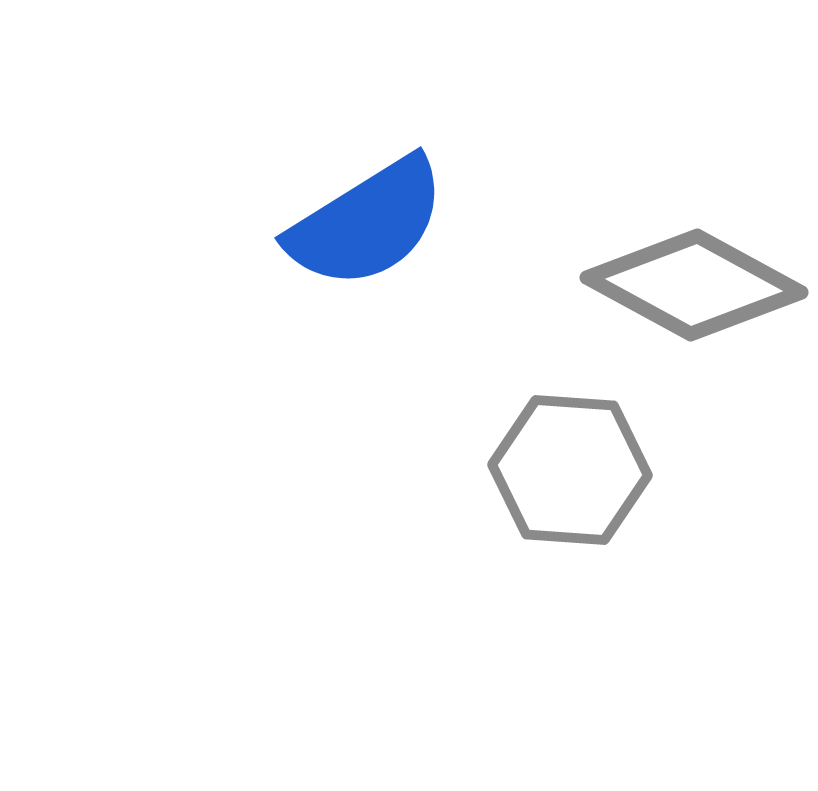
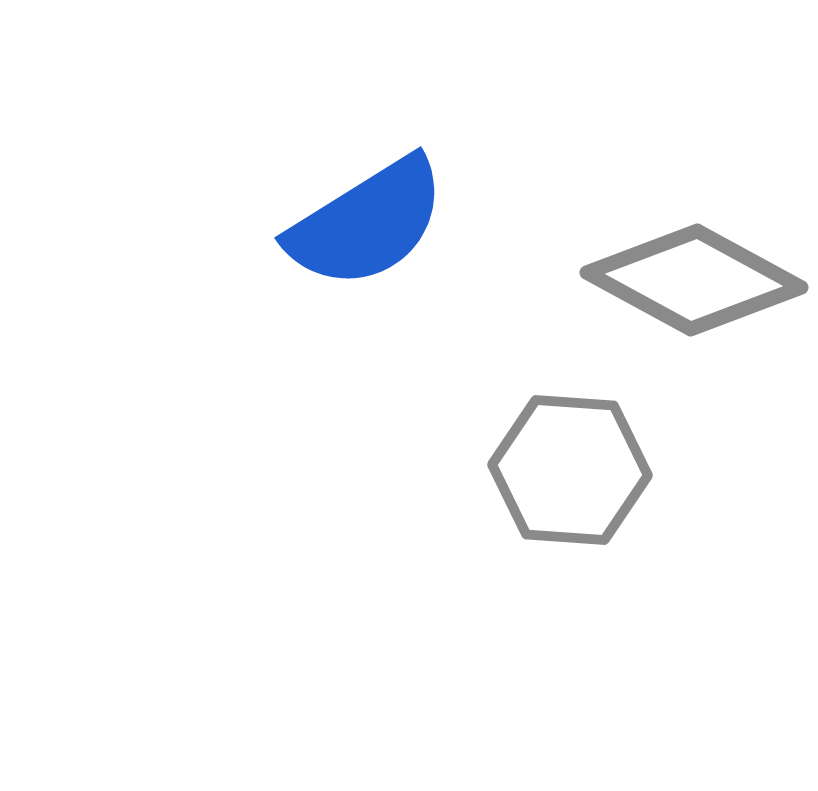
gray diamond: moved 5 px up
